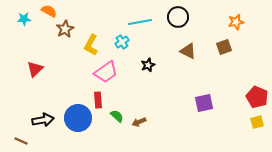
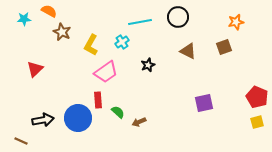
brown star: moved 3 px left, 3 px down; rotated 18 degrees counterclockwise
green semicircle: moved 1 px right, 4 px up
